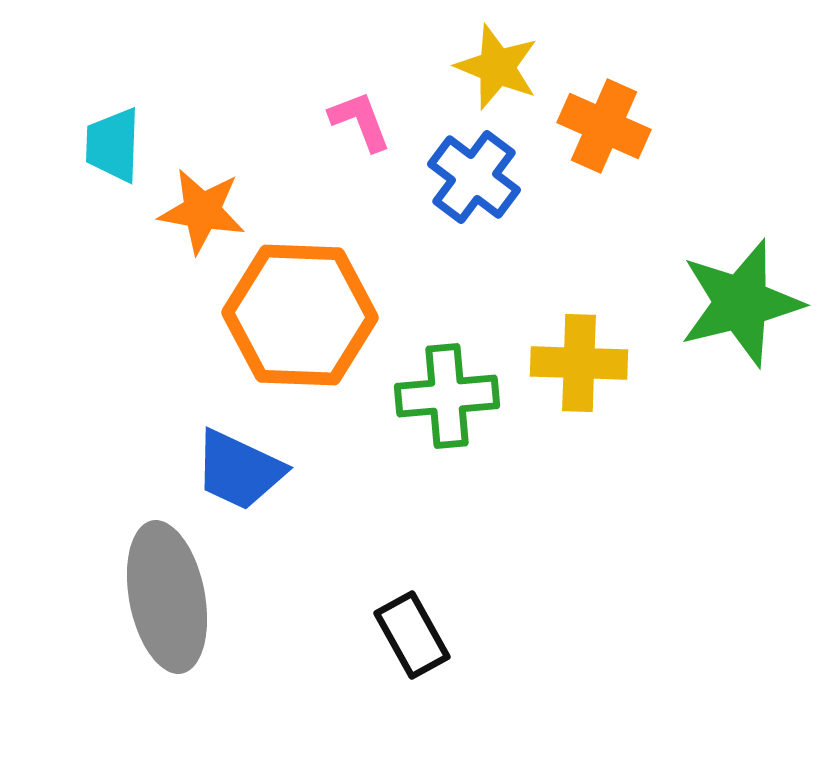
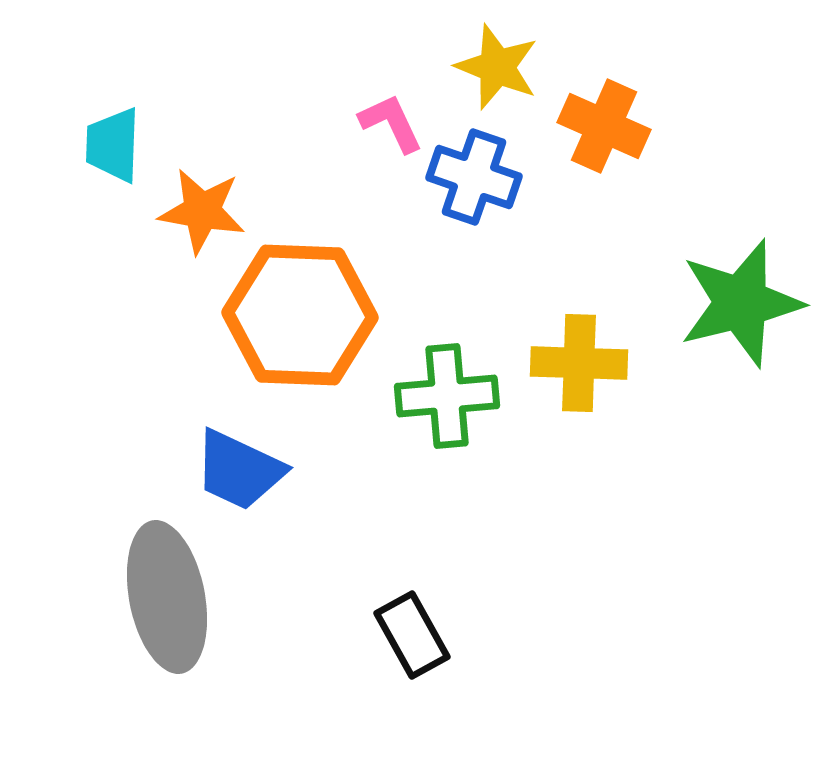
pink L-shape: moved 31 px right, 2 px down; rotated 4 degrees counterclockwise
blue cross: rotated 18 degrees counterclockwise
